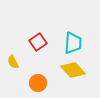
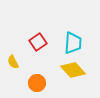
orange circle: moved 1 px left
